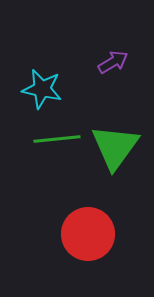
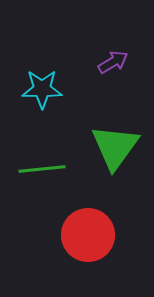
cyan star: rotated 12 degrees counterclockwise
green line: moved 15 px left, 30 px down
red circle: moved 1 px down
